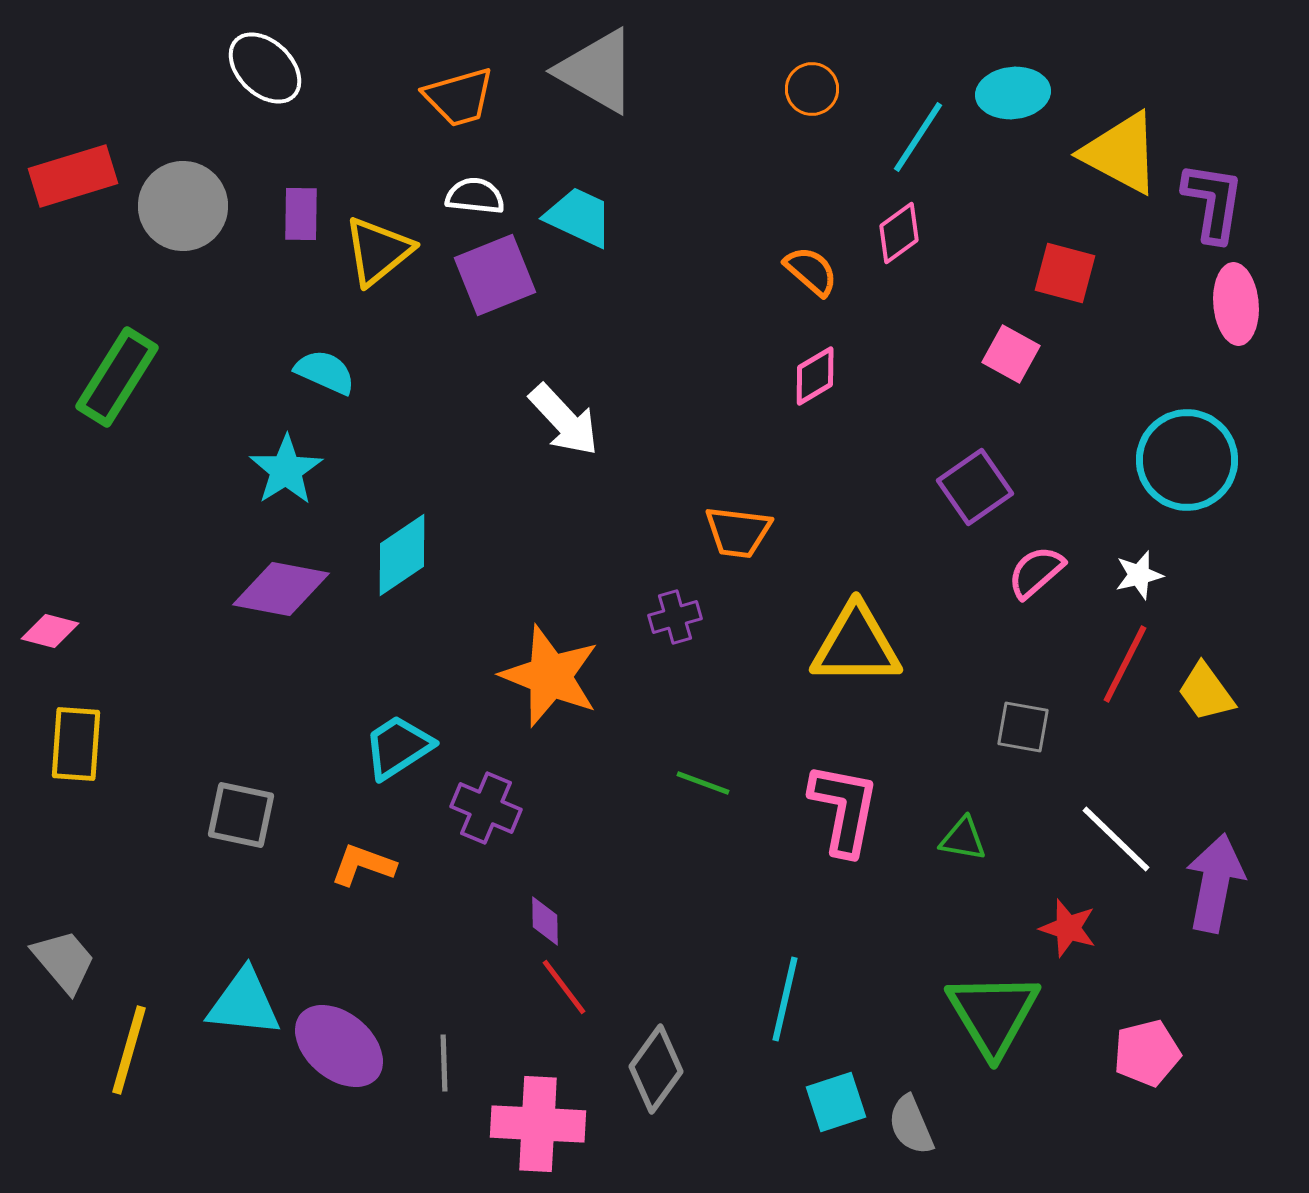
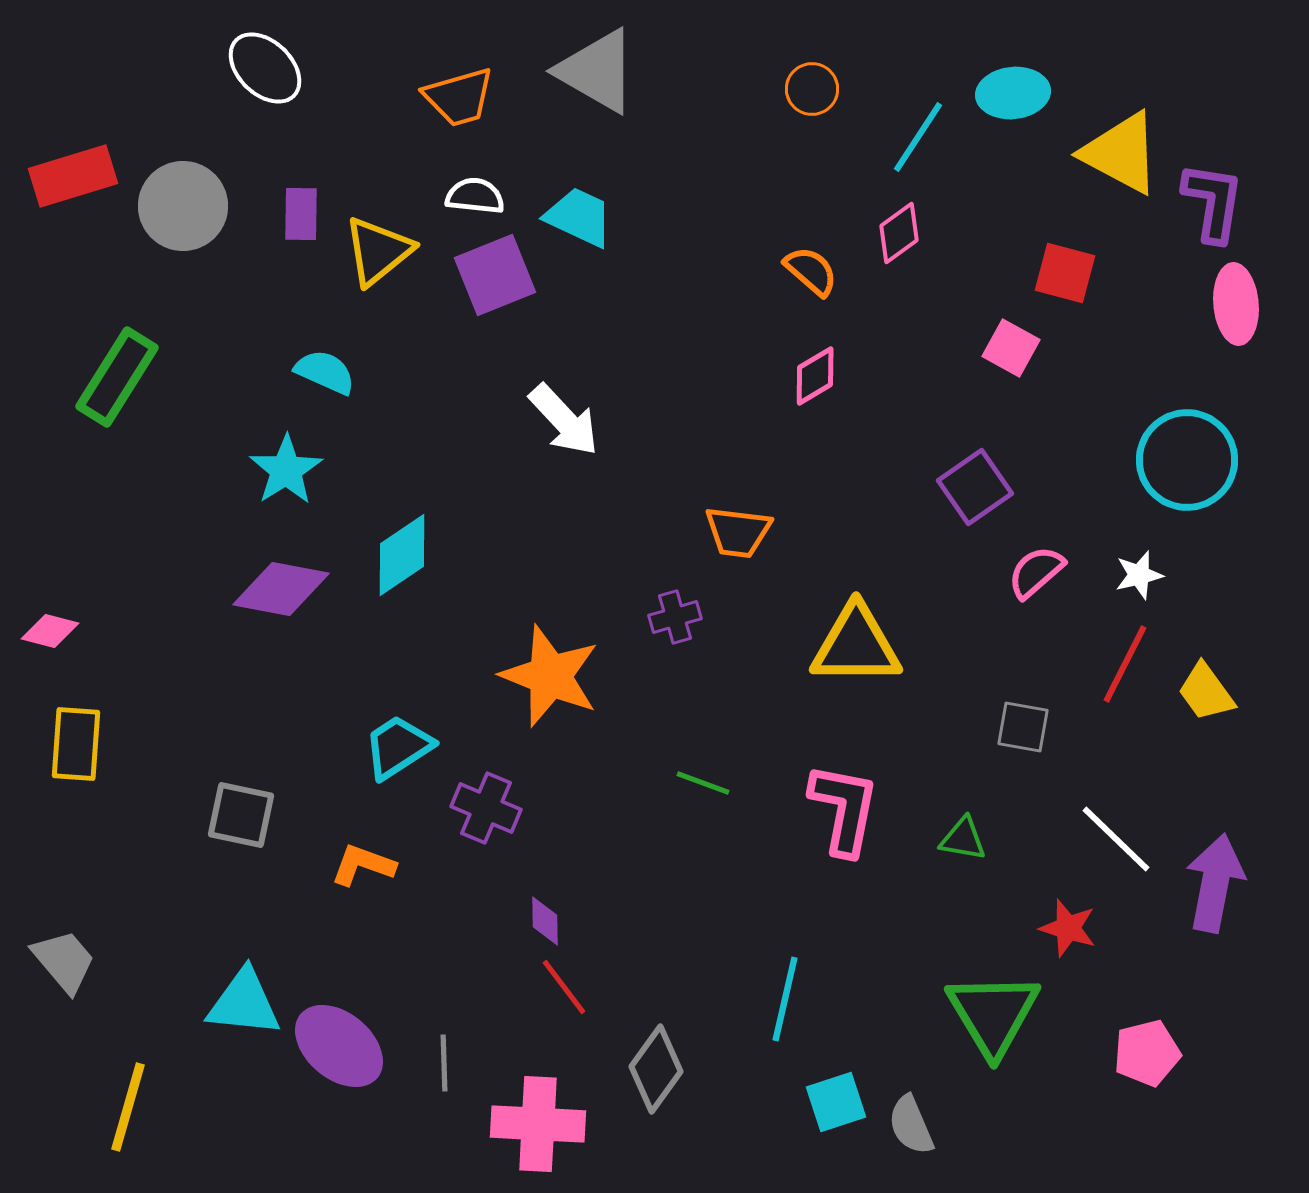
pink square at (1011, 354): moved 6 px up
yellow line at (129, 1050): moved 1 px left, 57 px down
